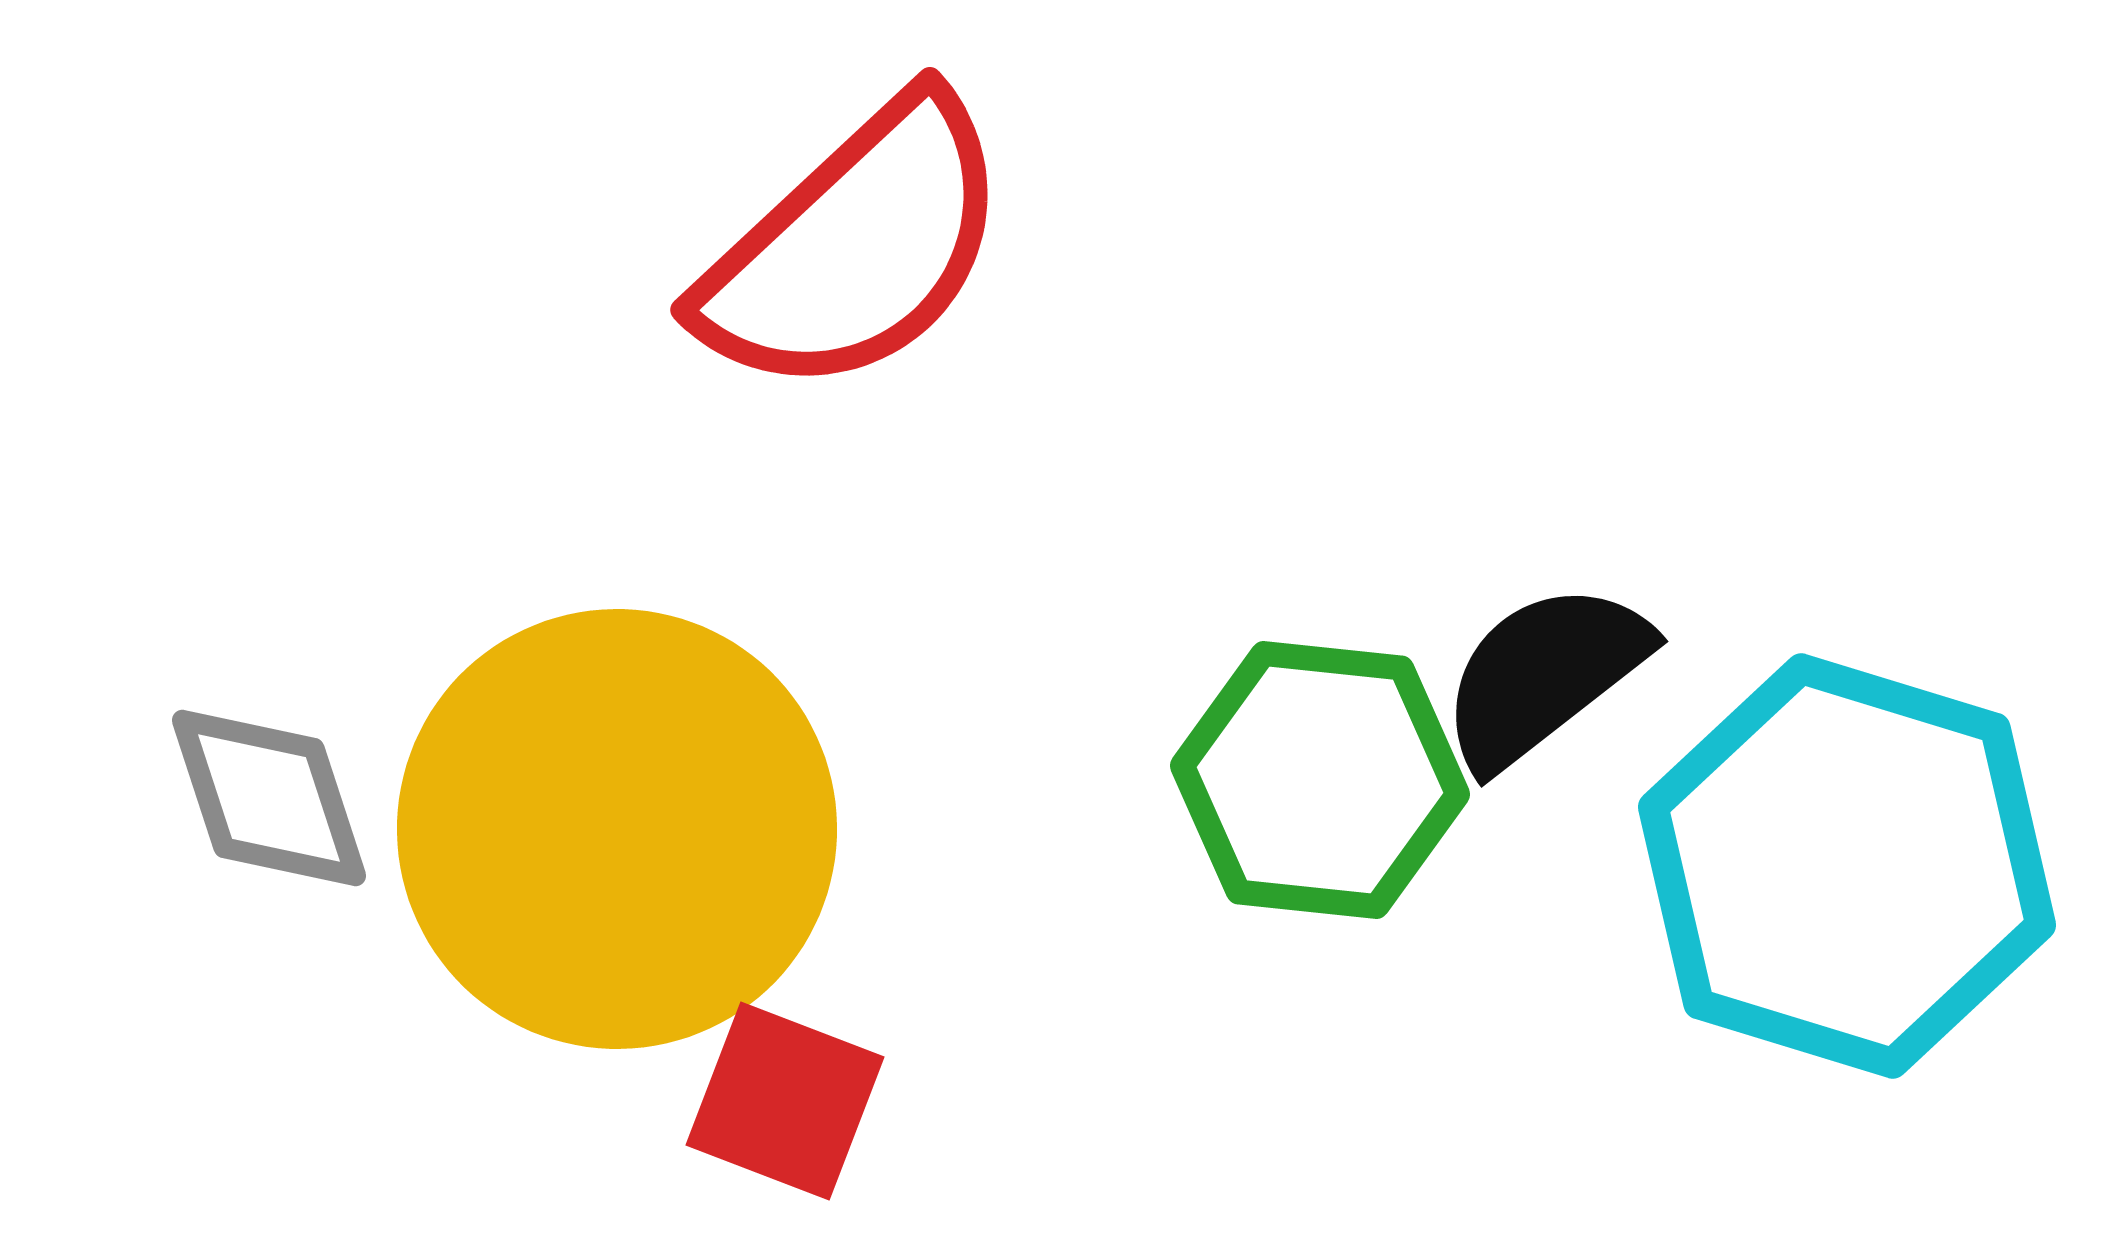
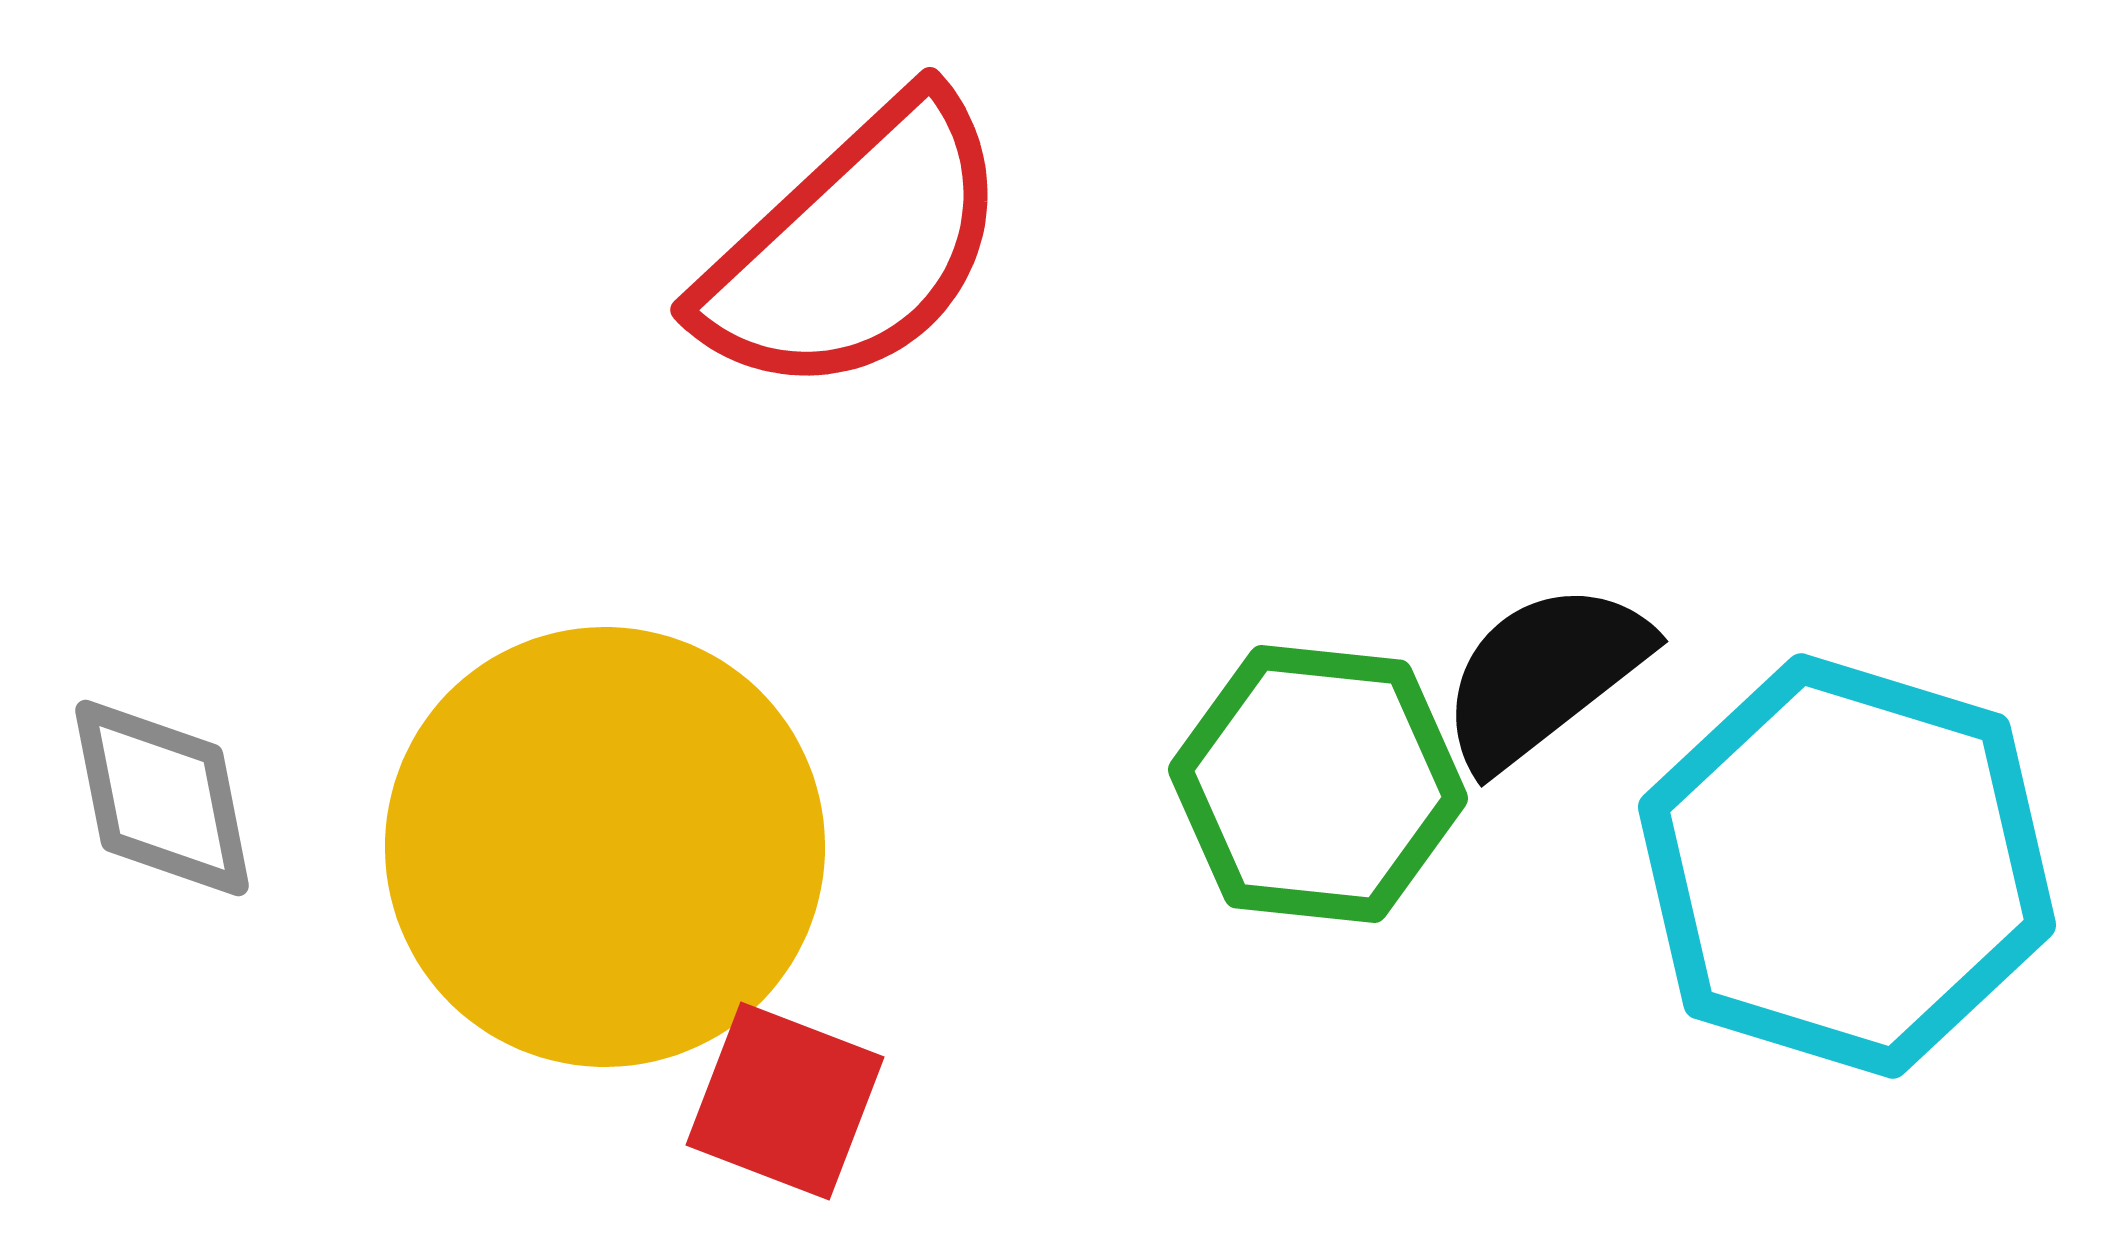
green hexagon: moved 2 px left, 4 px down
gray diamond: moved 107 px left; rotated 7 degrees clockwise
yellow circle: moved 12 px left, 18 px down
